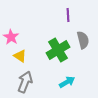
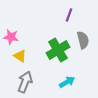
purple line: moved 1 px right; rotated 24 degrees clockwise
pink star: rotated 21 degrees counterclockwise
